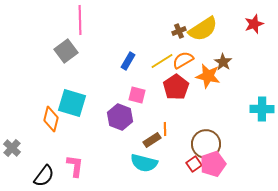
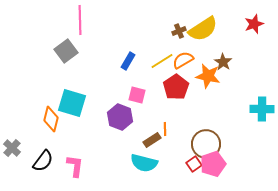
black semicircle: moved 1 px left, 15 px up
